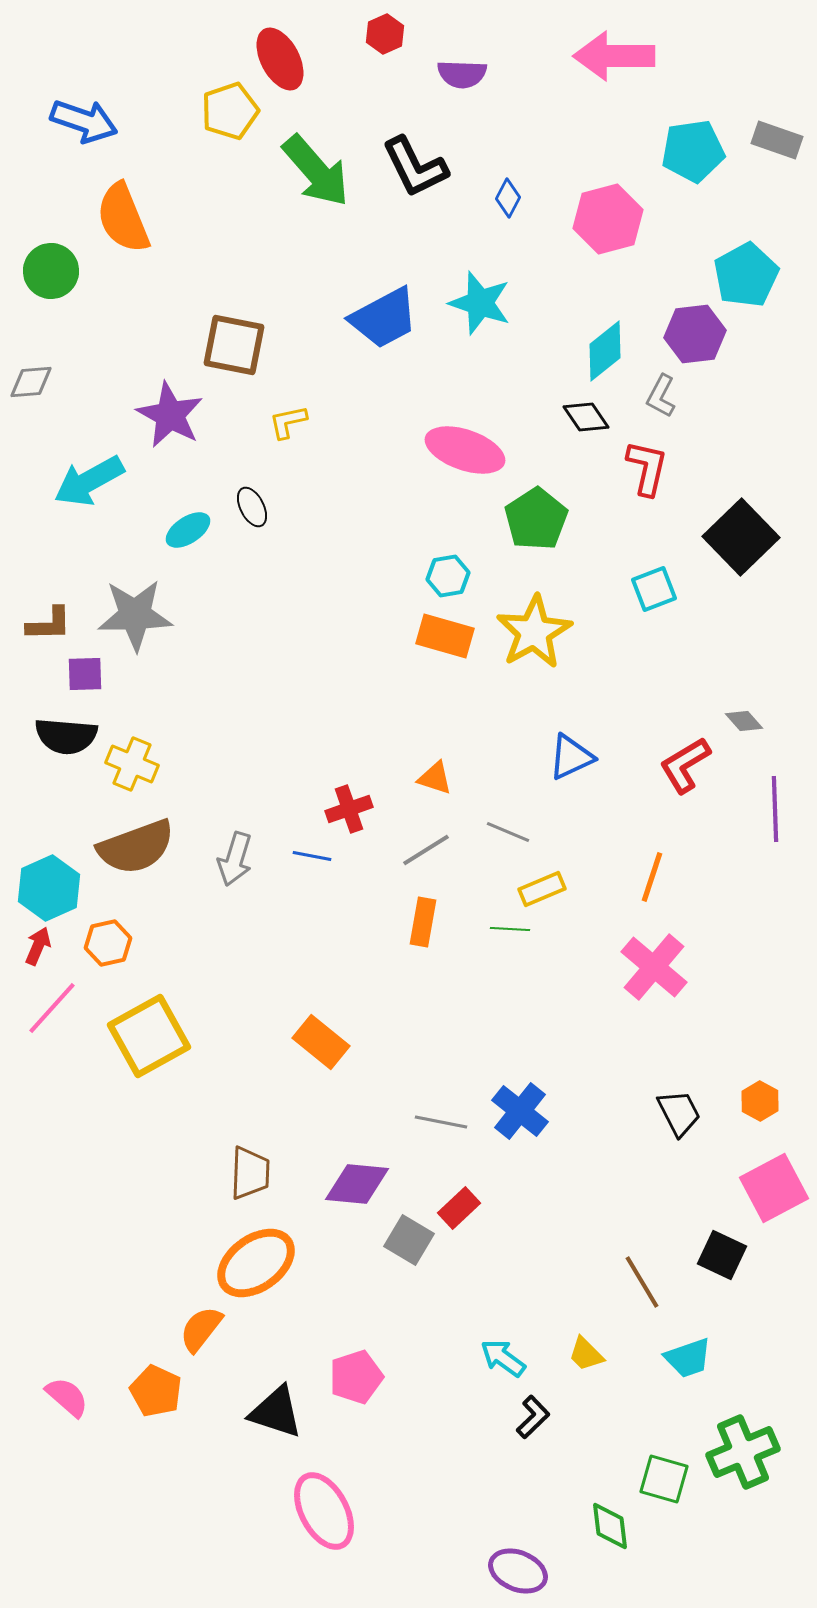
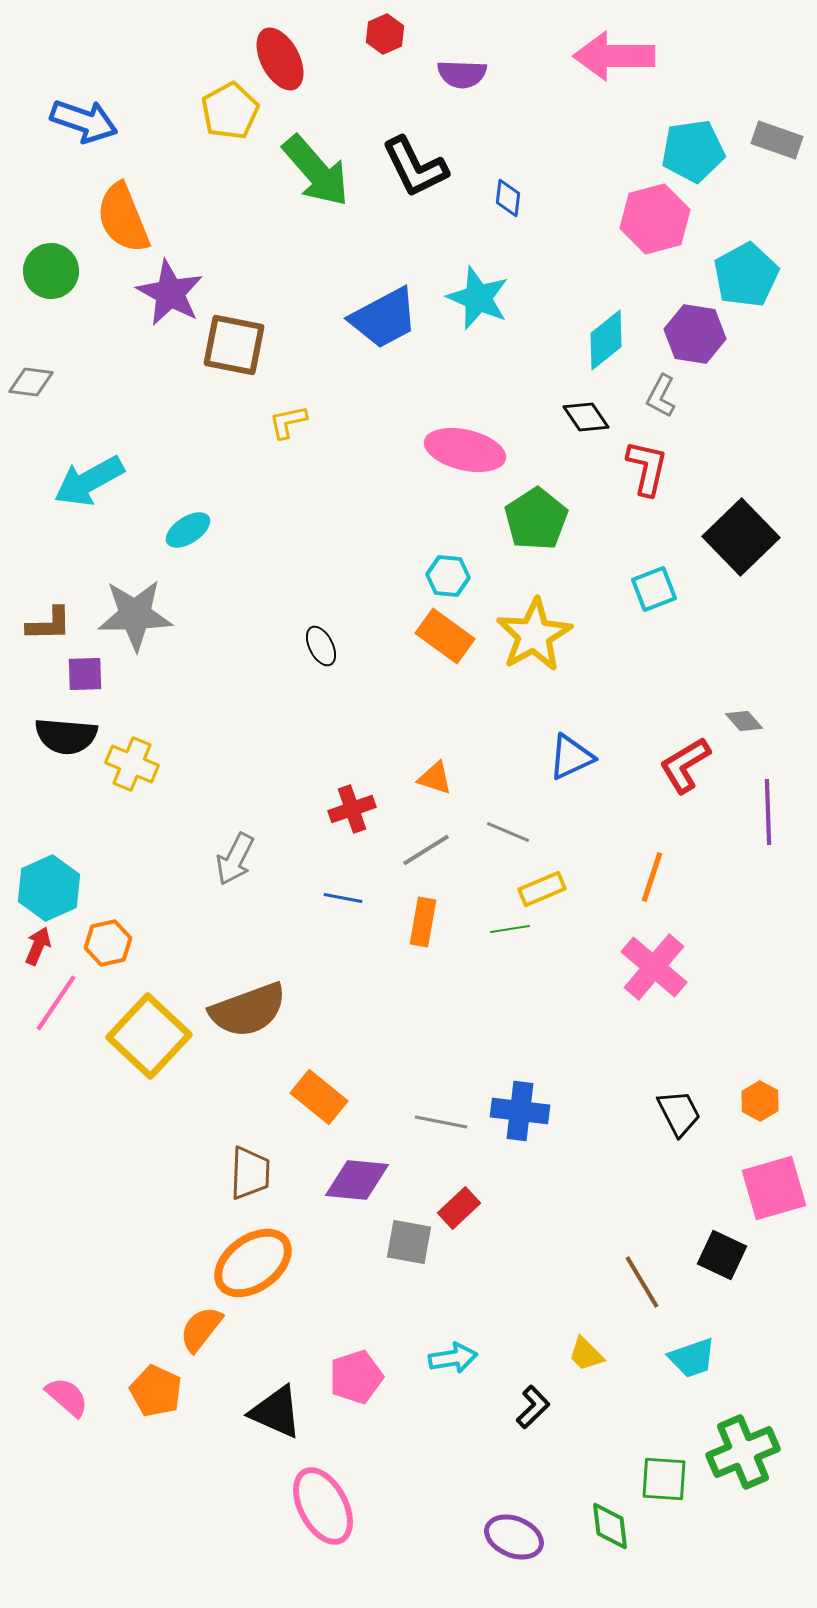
yellow pentagon at (230, 111): rotated 10 degrees counterclockwise
blue diamond at (508, 198): rotated 21 degrees counterclockwise
pink hexagon at (608, 219): moved 47 px right
cyan star at (480, 303): moved 2 px left, 5 px up; rotated 4 degrees clockwise
purple hexagon at (695, 334): rotated 16 degrees clockwise
cyan diamond at (605, 351): moved 1 px right, 11 px up
gray diamond at (31, 382): rotated 12 degrees clockwise
purple star at (170, 415): moved 122 px up
pink ellipse at (465, 450): rotated 6 degrees counterclockwise
black ellipse at (252, 507): moved 69 px right, 139 px down
cyan hexagon at (448, 576): rotated 15 degrees clockwise
yellow star at (534, 632): moved 3 px down
orange rectangle at (445, 636): rotated 20 degrees clockwise
red cross at (349, 809): moved 3 px right
purple line at (775, 809): moved 7 px left, 3 px down
brown semicircle at (136, 847): moved 112 px right, 163 px down
blue line at (312, 856): moved 31 px right, 42 px down
gray arrow at (235, 859): rotated 10 degrees clockwise
green line at (510, 929): rotated 12 degrees counterclockwise
pink line at (52, 1008): moved 4 px right, 5 px up; rotated 8 degrees counterclockwise
yellow square at (149, 1036): rotated 18 degrees counterclockwise
orange rectangle at (321, 1042): moved 2 px left, 55 px down
blue cross at (520, 1111): rotated 32 degrees counterclockwise
purple diamond at (357, 1184): moved 4 px up
pink square at (774, 1188): rotated 12 degrees clockwise
gray square at (409, 1240): moved 2 px down; rotated 21 degrees counterclockwise
orange ellipse at (256, 1263): moved 3 px left
cyan arrow at (503, 1358): moved 50 px left; rotated 135 degrees clockwise
cyan trapezoid at (688, 1358): moved 4 px right
black triangle at (276, 1412): rotated 6 degrees clockwise
black L-shape at (533, 1417): moved 10 px up
green square at (664, 1479): rotated 12 degrees counterclockwise
pink ellipse at (324, 1511): moved 1 px left, 5 px up
purple ellipse at (518, 1571): moved 4 px left, 34 px up
